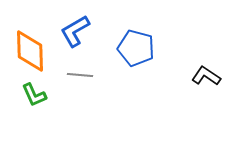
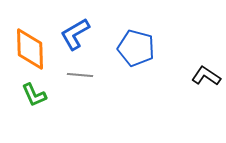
blue L-shape: moved 3 px down
orange diamond: moved 2 px up
